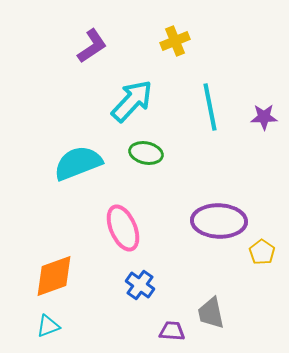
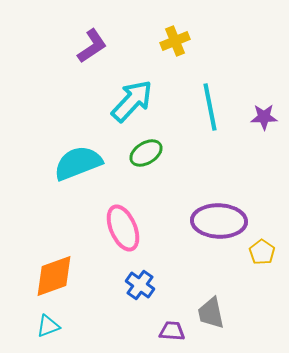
green ellipse: rotated 44 degrees counterclockwise
